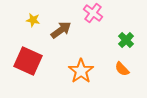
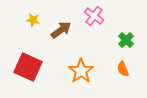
pink cross: moved 1 px right, 3 px down
red square: moved 6 px down
orange semicircle: moved 1 px right; rotated 21 degrees clockwise
